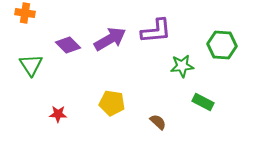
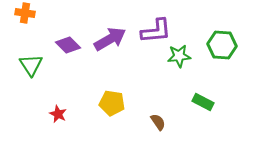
green star: moved 3 px left, 10 px up
red star: rotated 24 degrees clockwise
brown semicircle: rotated 12 degrees clockwise
